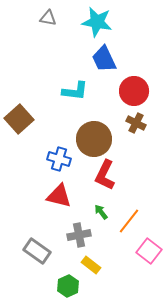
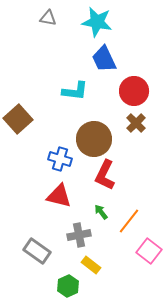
brown square: moved 1 px left
brown cross: rotated 18 degrees clockwise
blue cross: moved 1 px right
